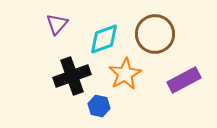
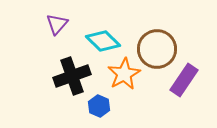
brown circle: moved 2 px right, 15 px down
cyan diamond: moved 1 px left, 2 px down; rotated 64 degrees clockwise
orange star: moved 1 px left
purple rectangle: rotated 28 degrees counterclockwise
blue hexagon: rotated 10 degrees clockwise
